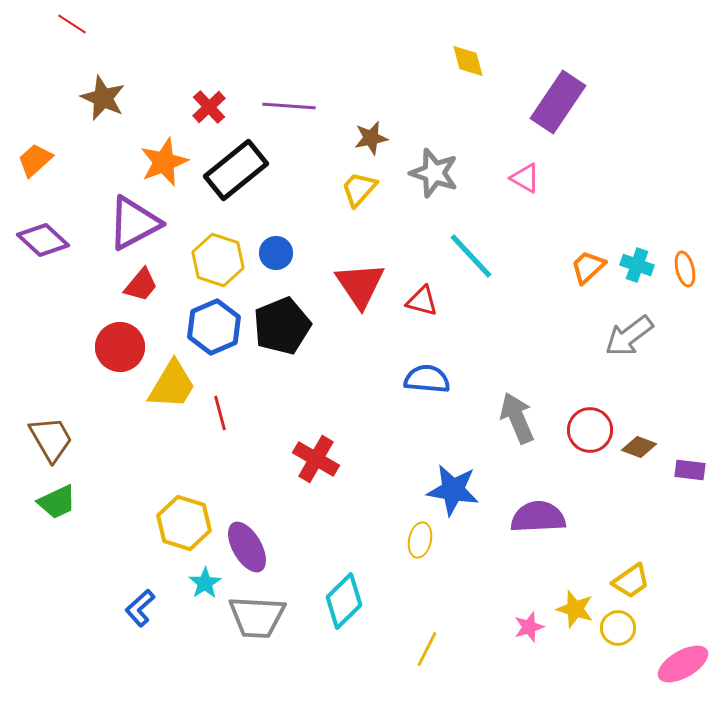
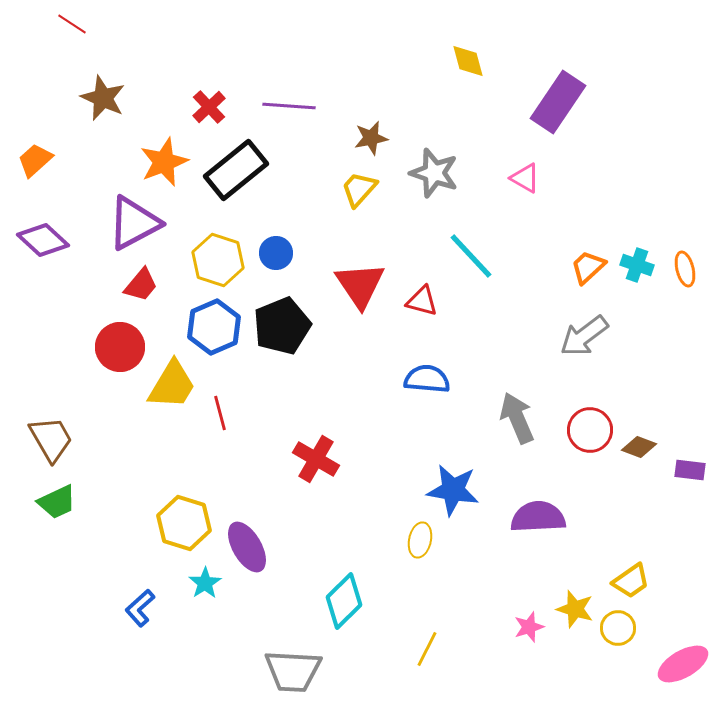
gray arrow at (629, 336): moved 45 px left
gray trapezoid at (257, 617): moved 36 px right, 54 px down
